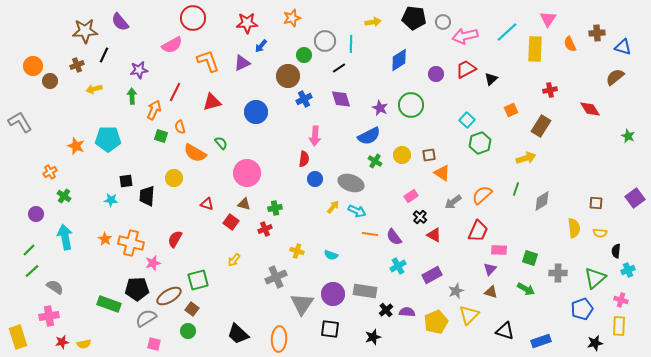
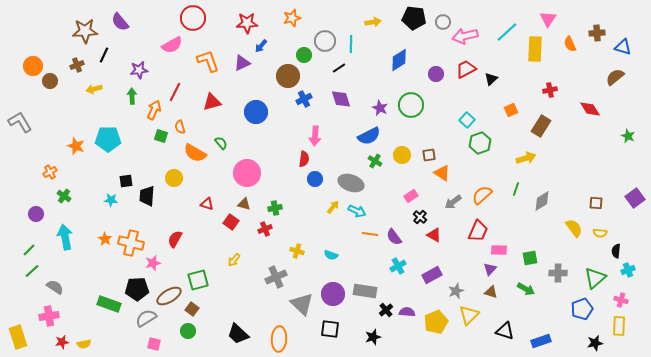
yellow semicircle at (574, 228): rotated 30 degrees counterclockwise
green square at (530, 258): rotated 28 degrees counterclockwise
gray triangle at (302, 304): rotated 20 degrees counterclockwise
